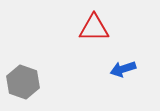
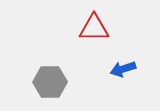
gray hexagon: moved 27 px right; rotated 20 degrees counterclockwise
